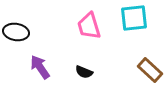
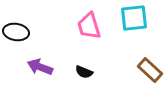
purple arrow: rotated 35 degrees counterclockwise
